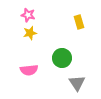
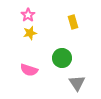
pink star: rotated 24 degrees clockwise
yellow rectangle: moved 6 px left
pink semicircle: rotated 24 degrees clockwise
